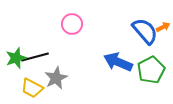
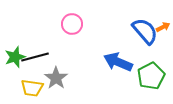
green star: moved 1 px left, 1 px up
green pentagon: moved 6 px down
gray star: rotated 10 degrees counterclockwise
yellow trapezoid: rotated 20 degrees counterclockwise
